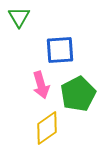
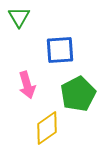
pink arrow: moved 14 px left
